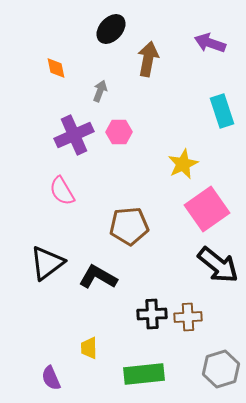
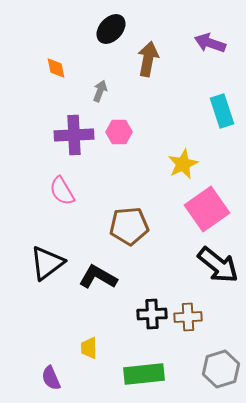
purple cross: rotated 21 degrees clockwise
